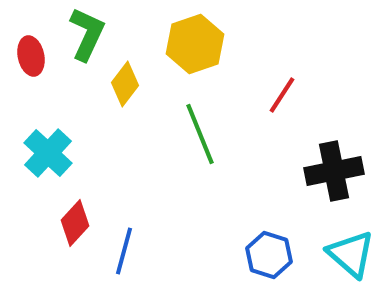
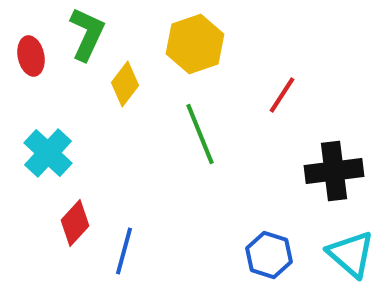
black cross: rotated 4 degrees clockwise
